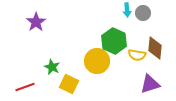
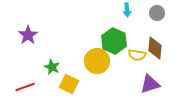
gray circle: moved 14 px right
purple star: moved 8 px left, 13 px down
